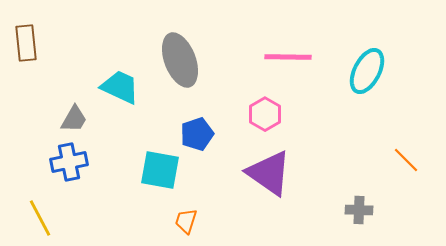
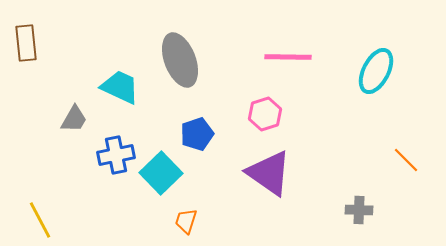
cyan ellipse: moved 9 px right
pink hexagon: rotated 12 degrees clockwise
blue cross: moved 47 px right, 7 px up
cyan square: moved 1 px right, 3 px down; rotated 36 degrees clockwise
yellow line: moved 2 px down
